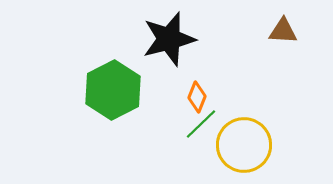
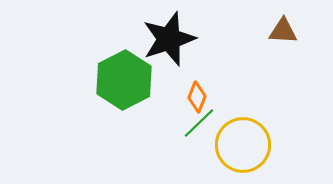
black star: rotated 4 degrees counterclockwise
green hexagon: moved 11 px right, 10 px up
green line: moved 2 px left, 1 px up
yellow circle: moved 1 px left
